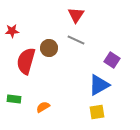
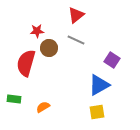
red triangle: rotated 18 degrees clockwise
red star: moved 25 px right
red semicircle: moved 2 px down
